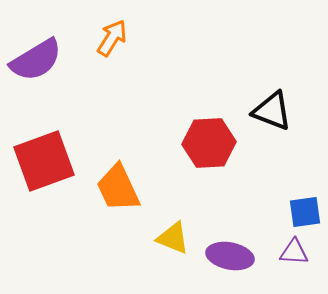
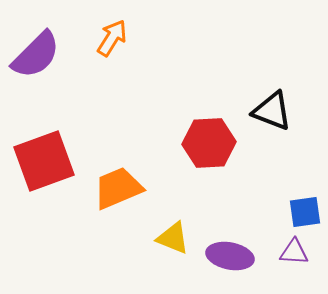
purple semicircle: moved 5 px up; rotated 14 degrees counterclockwise
orange trapezoid: rotated 92 degrees clockwise
